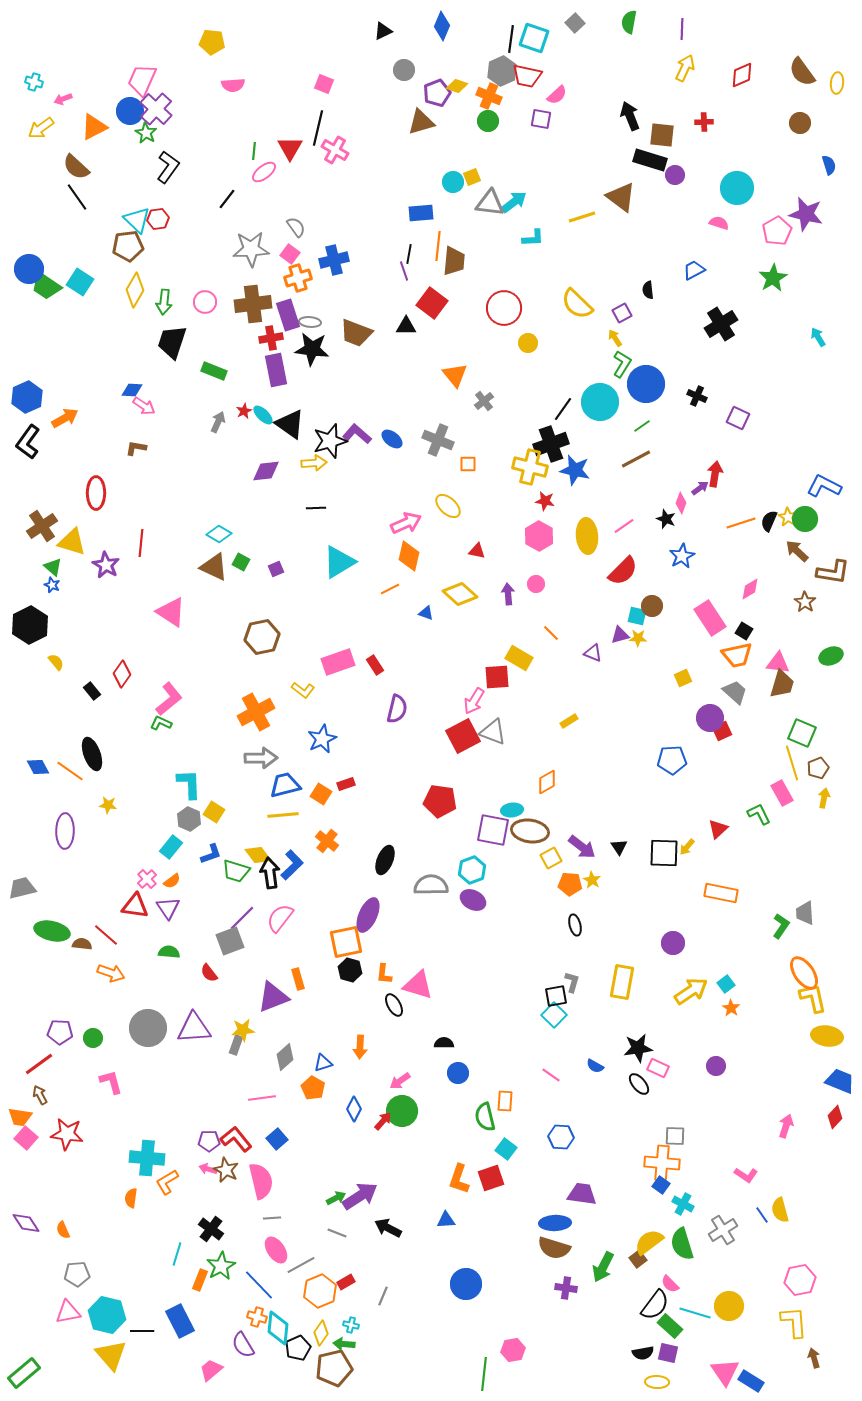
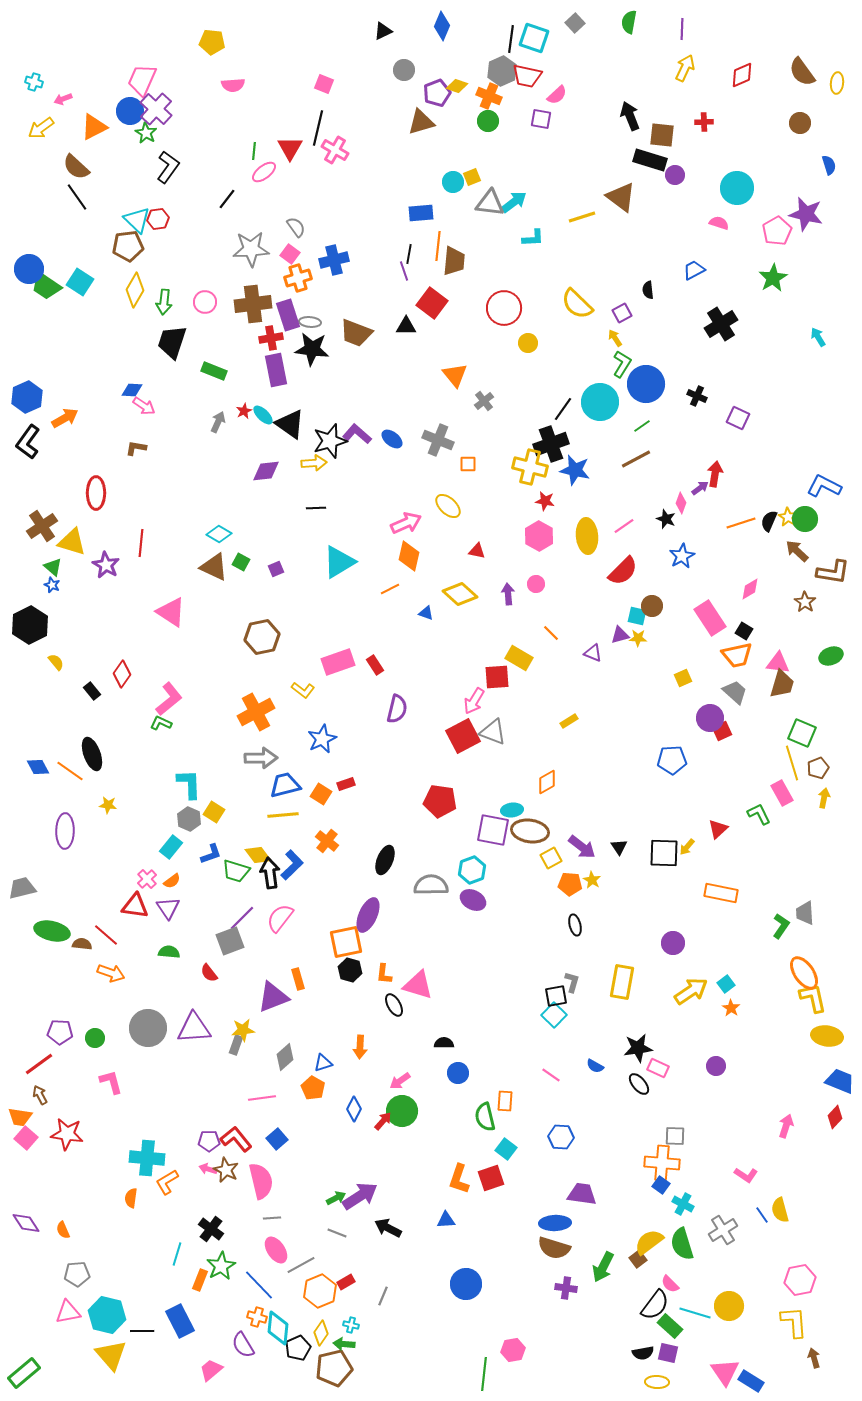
green circle at (93, 1038): moved 2 px right
